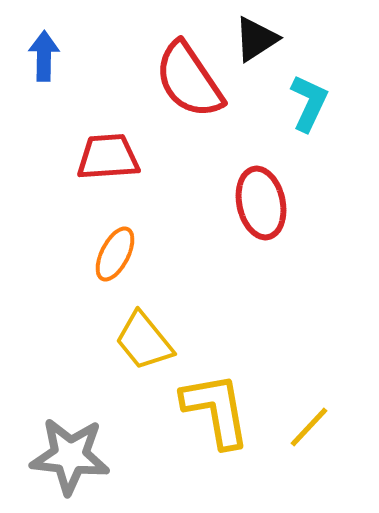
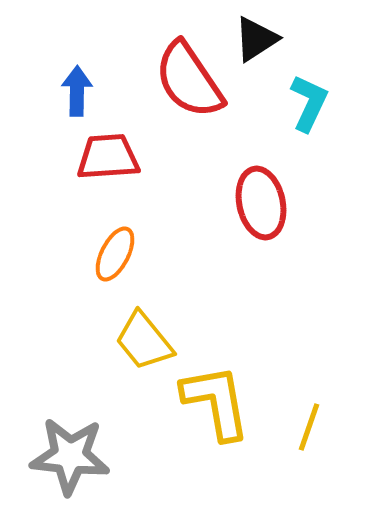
blue arrow: moved 33 px right, 35 px down
yellow L-shape: moved 8 px up
yellow line: rotated 24 degrees counterclockwise
